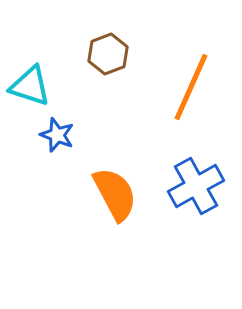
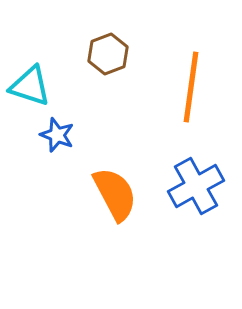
orange line: rotated 16 degrees counterclockwise
